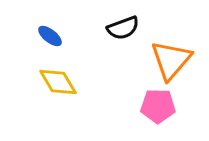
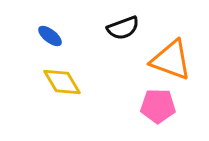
orange triangle: rotated 51 degrees counterclockwise
yellow diamond: moved 4 px right
